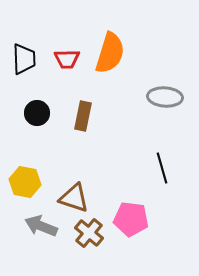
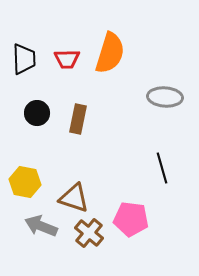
brown rectangle: moved 5 px left, 3 px down
